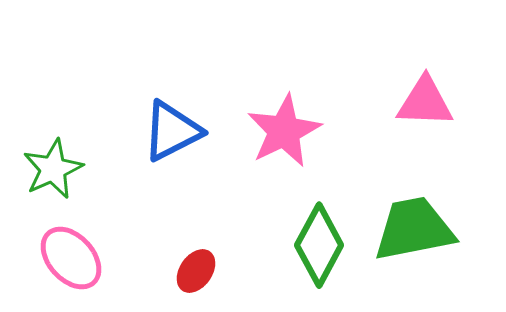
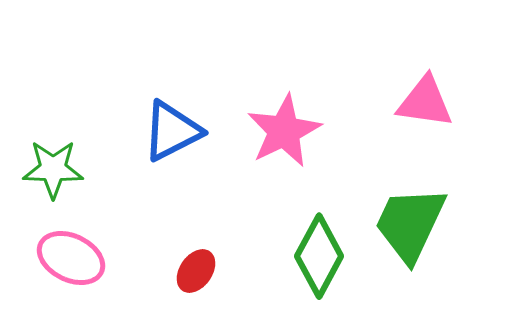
pink triangle: rotated 6 degrees clockwise
green star: rotated 26 degrees clockwise
green trapezoid: moved 4 px left, 5 px up; rotated 54 degrees counterclockwise
green diamond: moved 11 px down
pink ellipse: rotated 22 degrees counterclockwise
